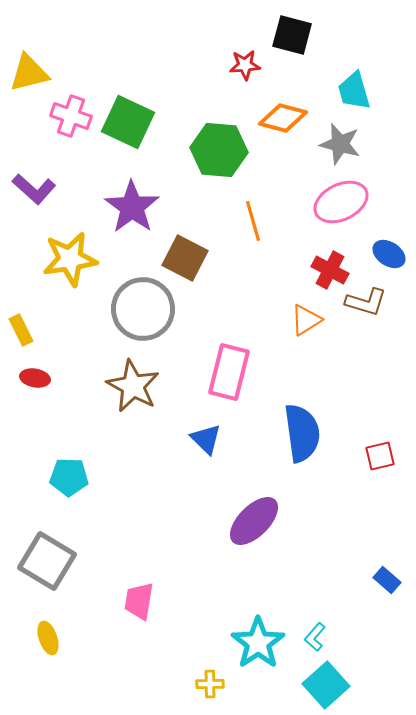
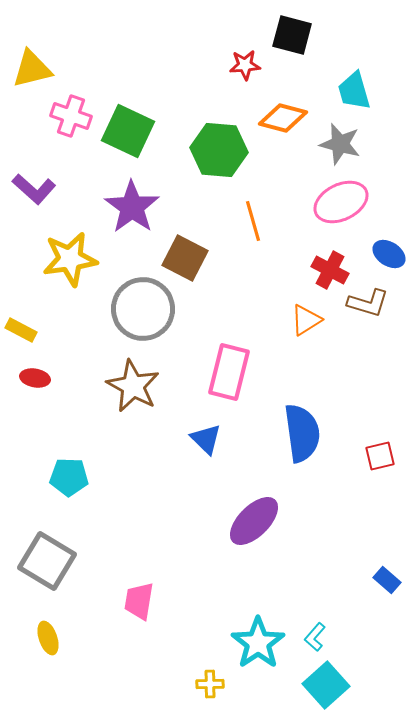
yellow triangle: moved 3 px right, 4 px up
green square: moved 9 px down
brown L-shape: moved 2 px right, 1 px down
yellow rectangle: rotated 36 degrees counterclockwise
